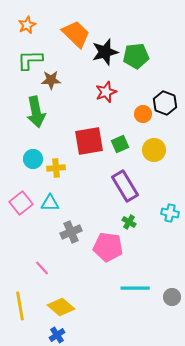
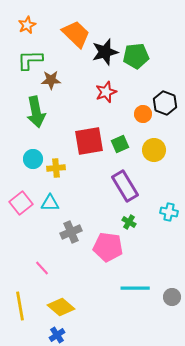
cyan cross: moved 1 px left, 1 px up
